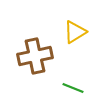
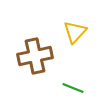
yellow triangle: rotated 15 degrees counterclockwise
